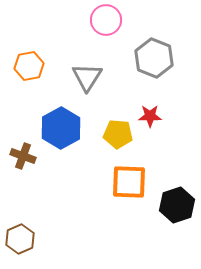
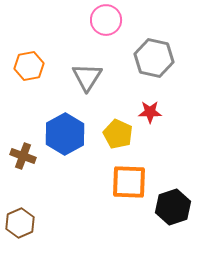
gray hexagon: rotated 9 degrees counterclockwise
red star: moved 4 px up
blue hexagon: moved 4 px right, 6 px down
yellow pentagon: rotated 20 degrees clockwise
black hexagon: moved 4 px left, 2 px down
brown hexagon: moved 16 px up
